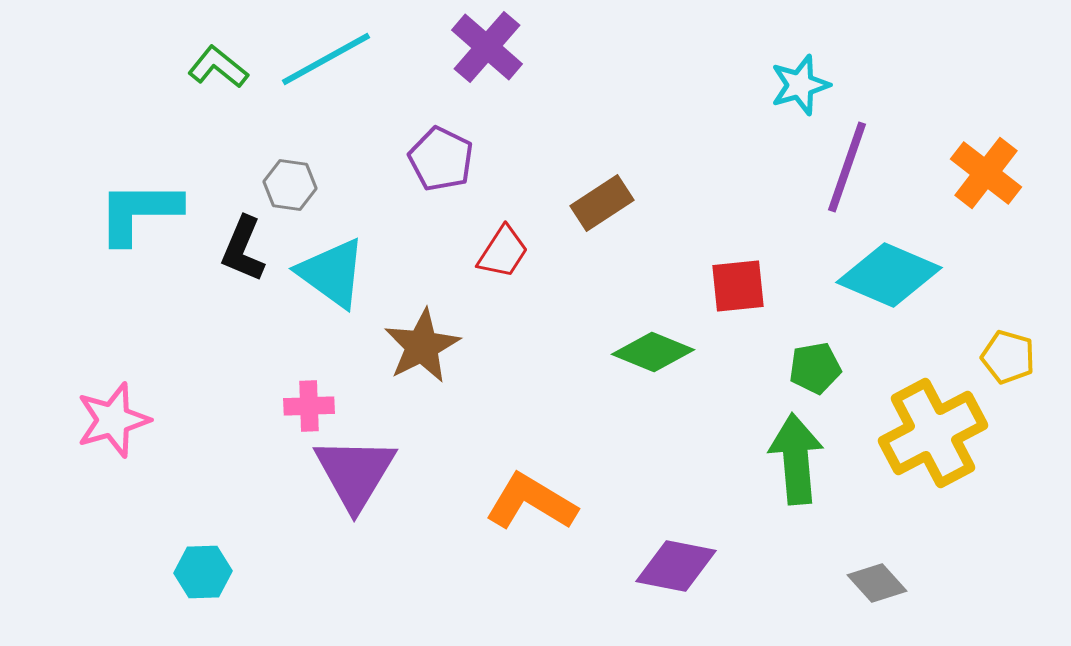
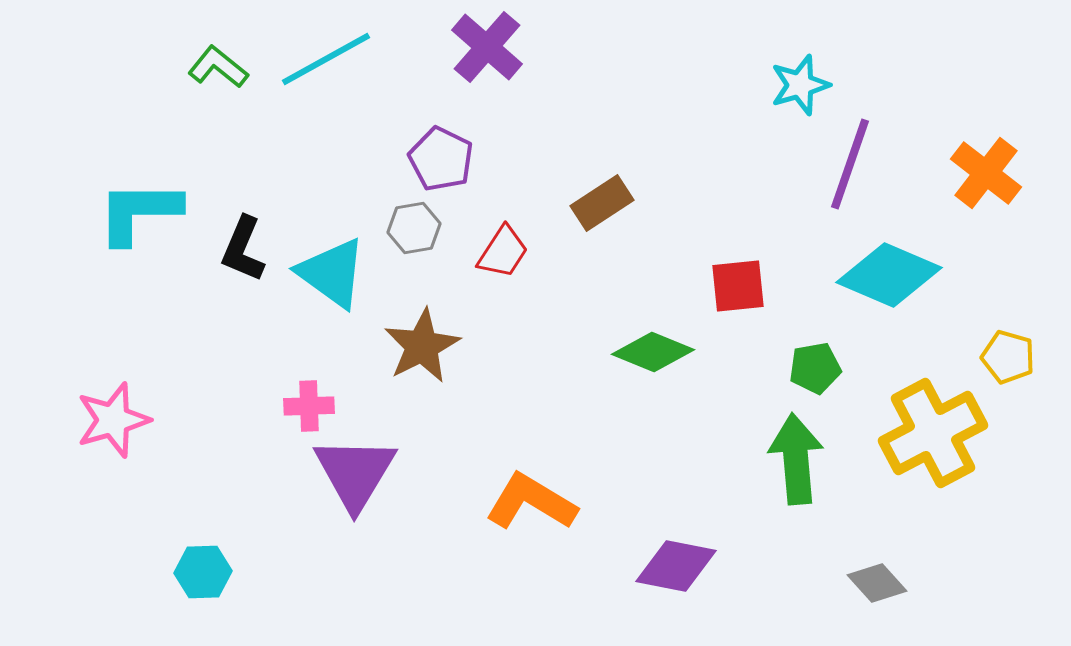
purple line: moved 3 px right, 3 px up
gray hexagon: moved 124 px right, 43 px down; rotated 18 degrees counterclockwise
